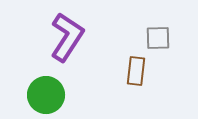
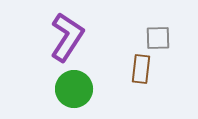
brown rectangle: moved 5 px right, 2 px up
green circle: moved 28 px right, 6 px up
